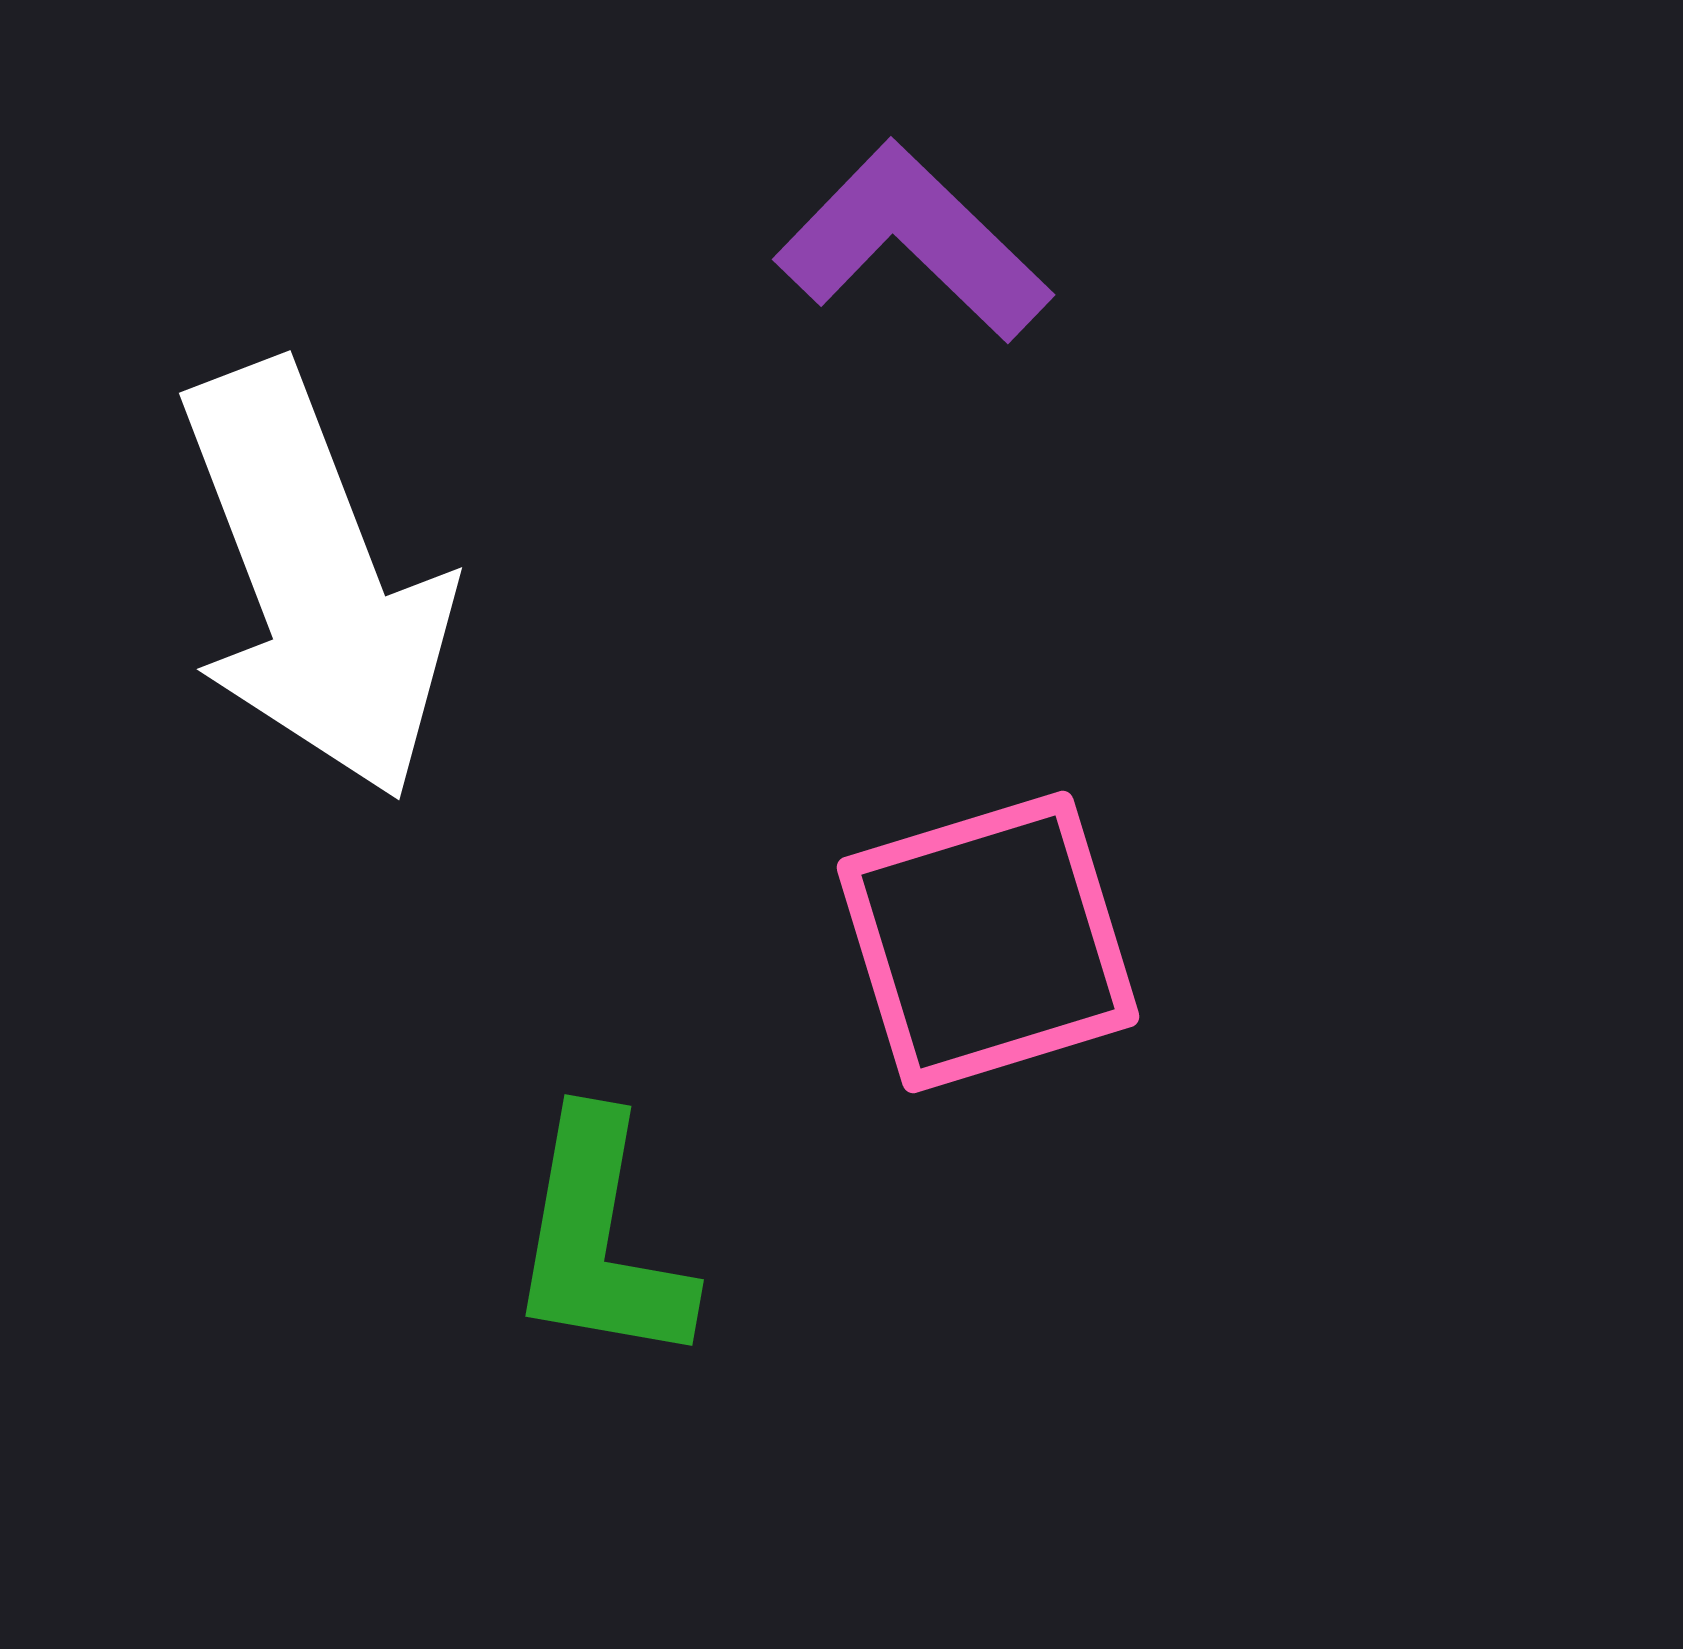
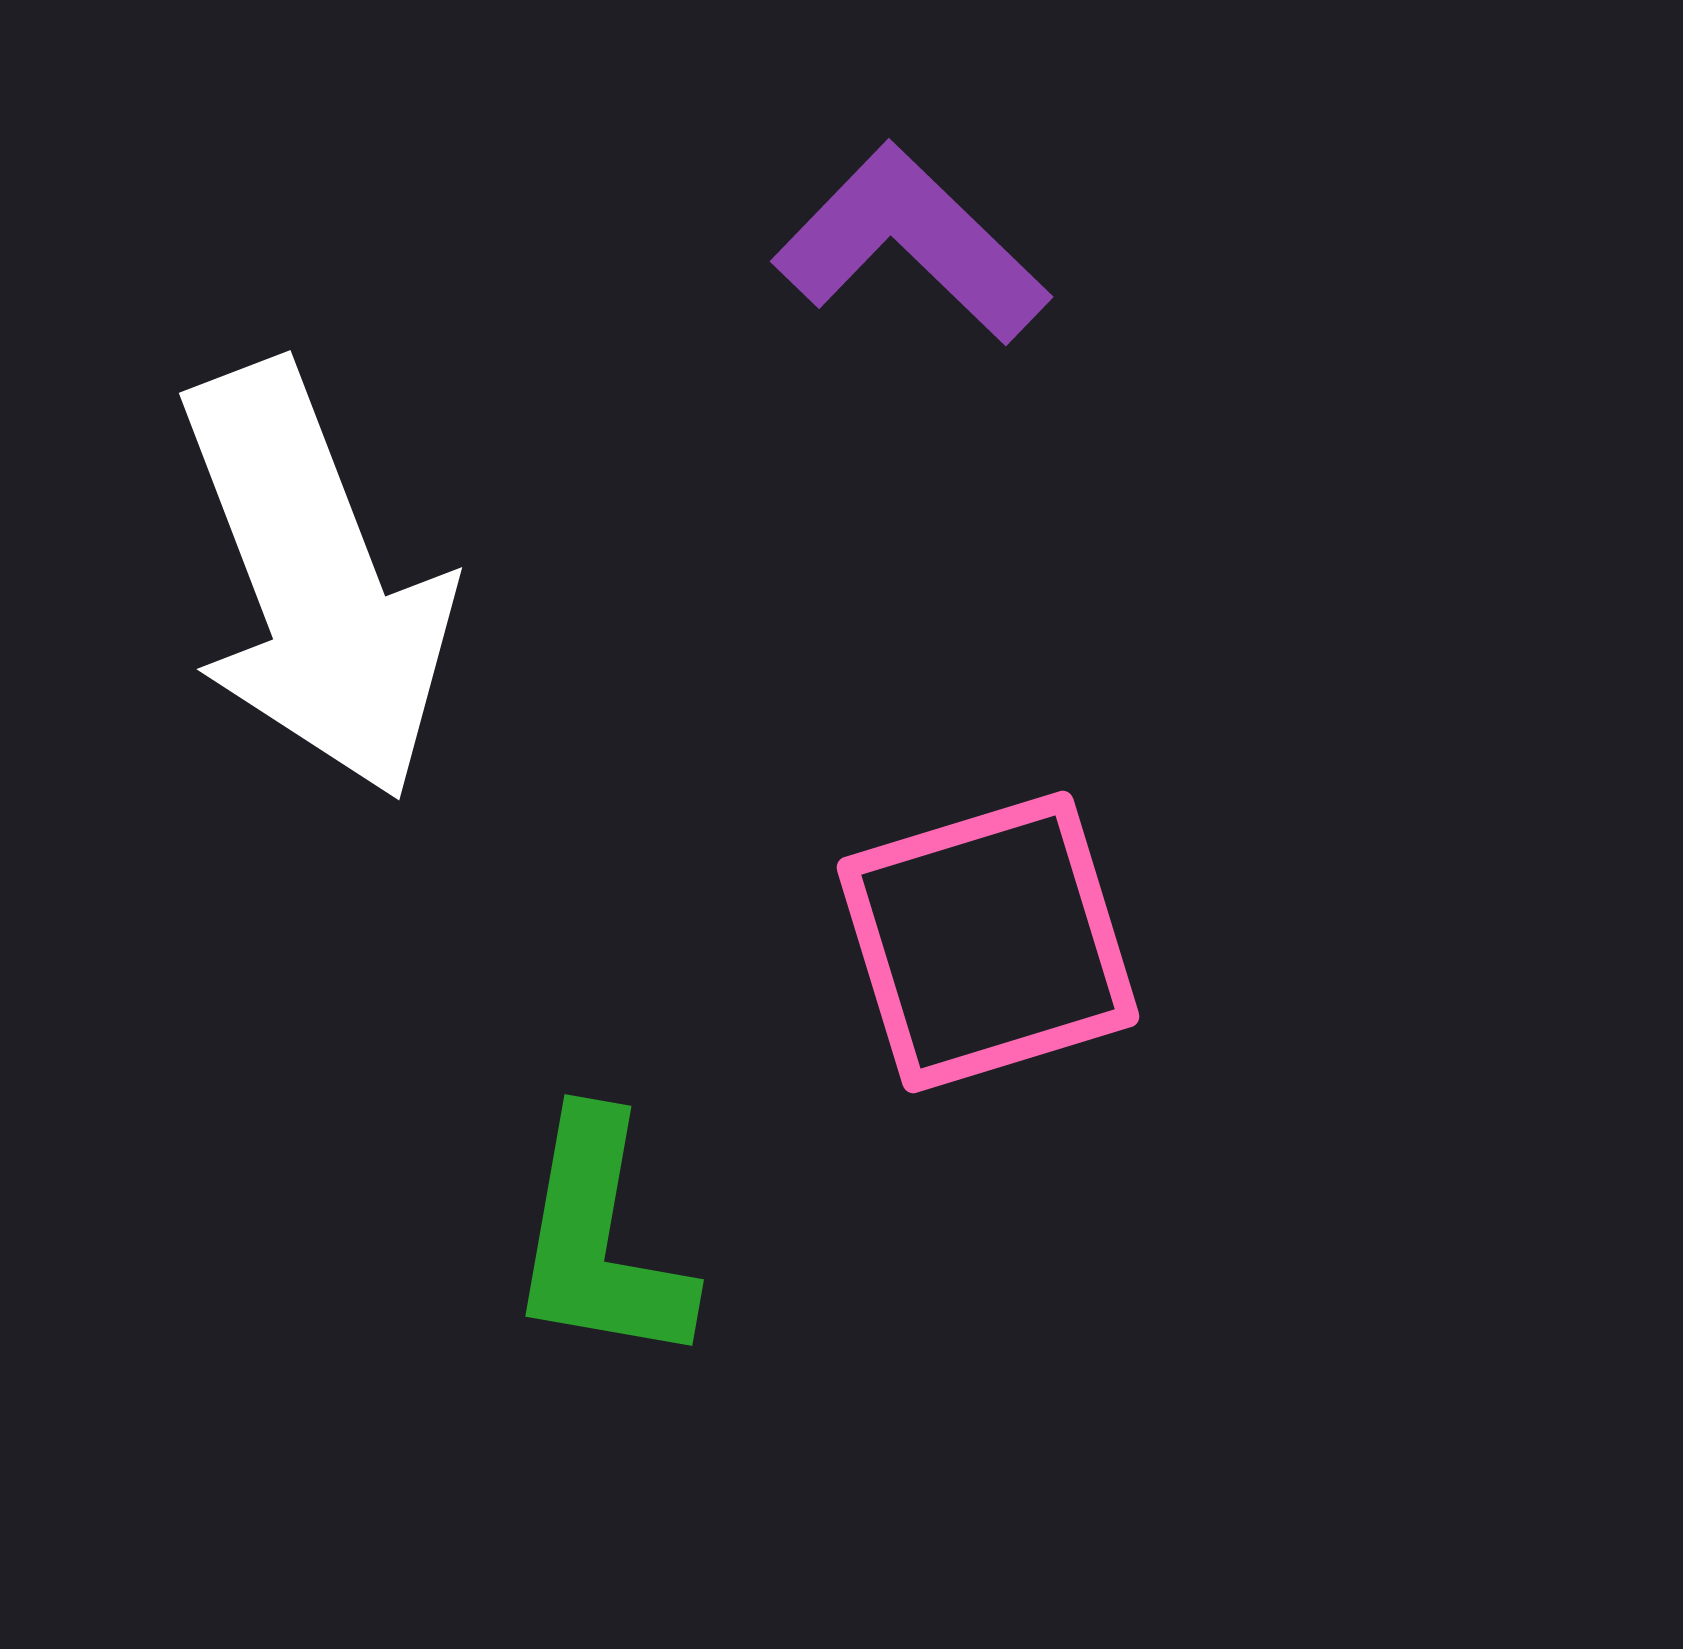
purple L-shape: moved 2 px left, 2 px down
